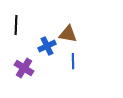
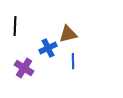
black line: moved 1 px left, 1 px down
brown triangle: rotated 24 degrees counterclockwise
blue cross: moved 1 px right, 2 px down
